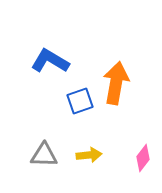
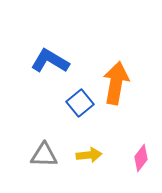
blue square: moved 2 px down; rotated 20 degrees counterclockwise
pink diamond: moved 2 px left
